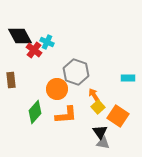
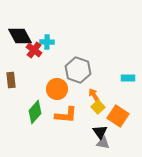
cyan cross: rotated 24 degrees counterclockwise
gray hexagon: moved 2 px right, 2 px up
orange L-shape: rotated 10 degrees clockwise
